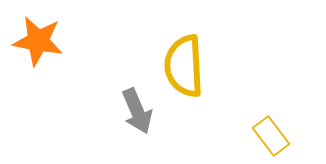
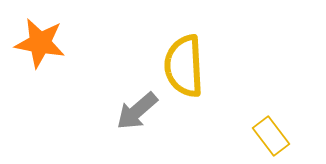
orange star: moved 2 px right, 2 px down
gray arrow: rotated 72 degrees clockwise
